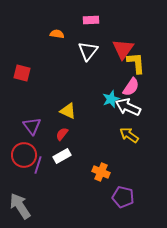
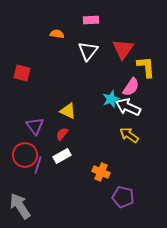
yellow L-shape: moved 10 px right, 4 px down
purple triangle: moved 3 px right
red circle: moved 1 px right
